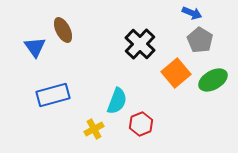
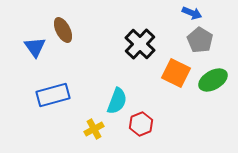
orange square: rotated 24 degrees counterclockwise
